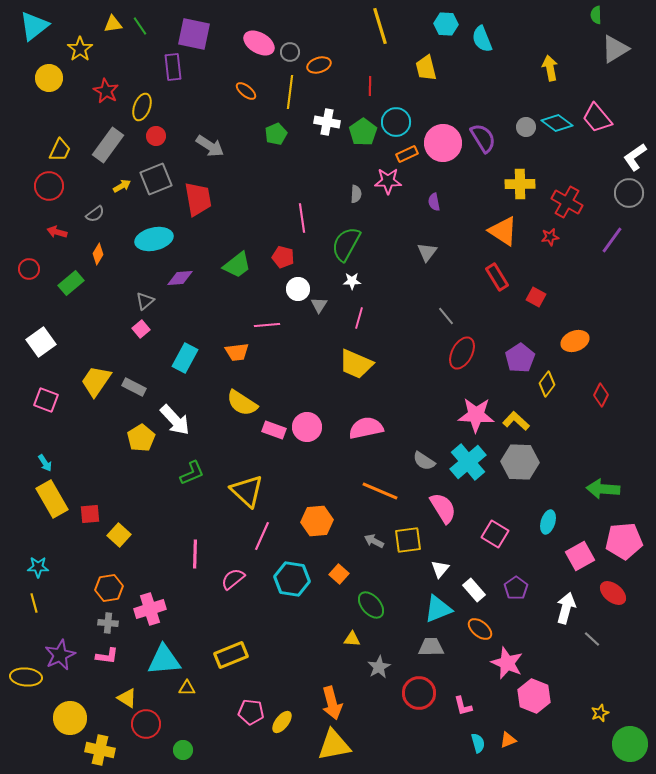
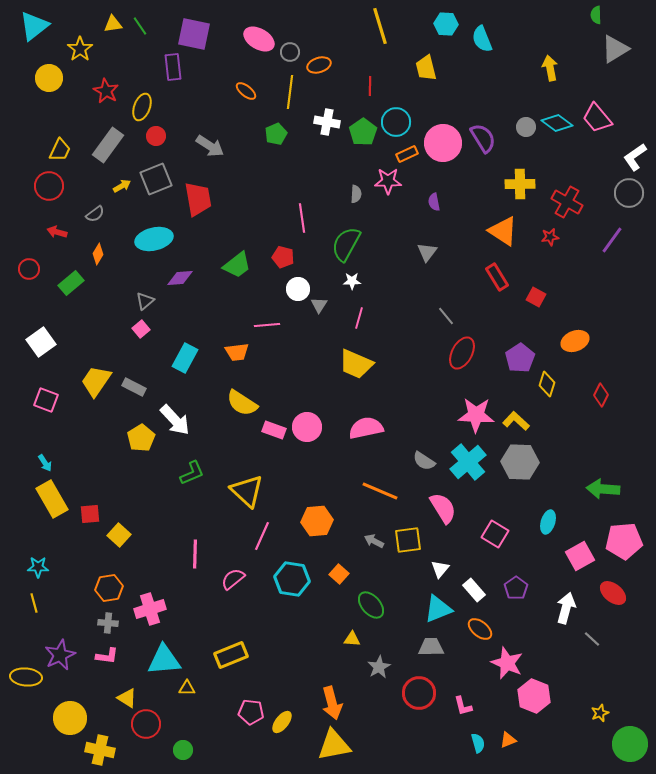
pink ellipse at (259, 43): moved 4 px up
yellow diamond at (547, 384): rotated 20 degrees counterclockwise
